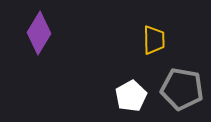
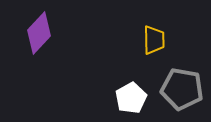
purple diamond: rotated 12 degrees clockwise
white pentagon: moved 2 px down
